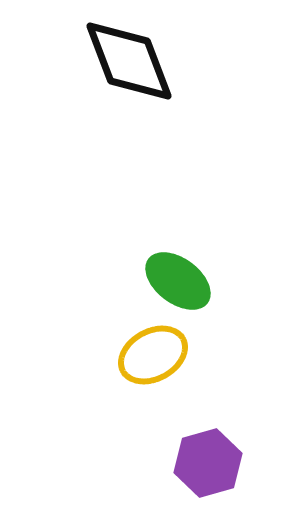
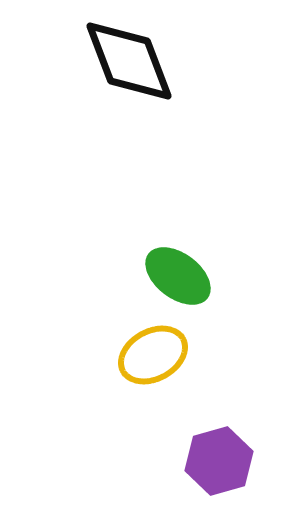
green ellipse: moved 5 px up
purple hexagon: moved 11 px right, 2 px up
